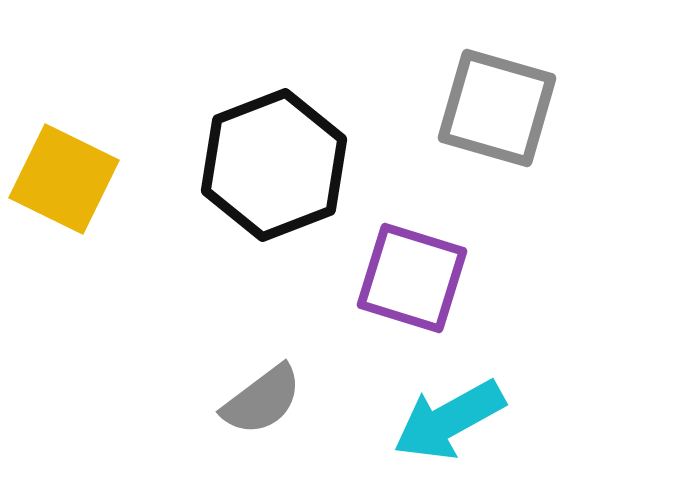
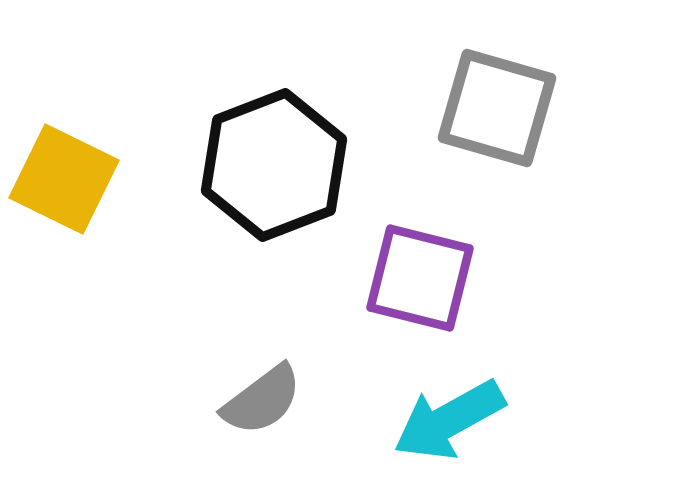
purple square: moved 8 px right; rotated 3 degrees counterclockwise
